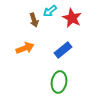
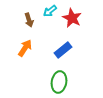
brown arrow: moved 5 px left
orange arrow: rotated 36 degrees counterclockwise
